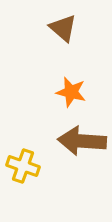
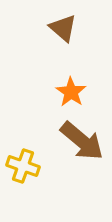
orange star: rotated 20 degrees clockwise
brown arrow: rotated 144 degrees counterclockwise
